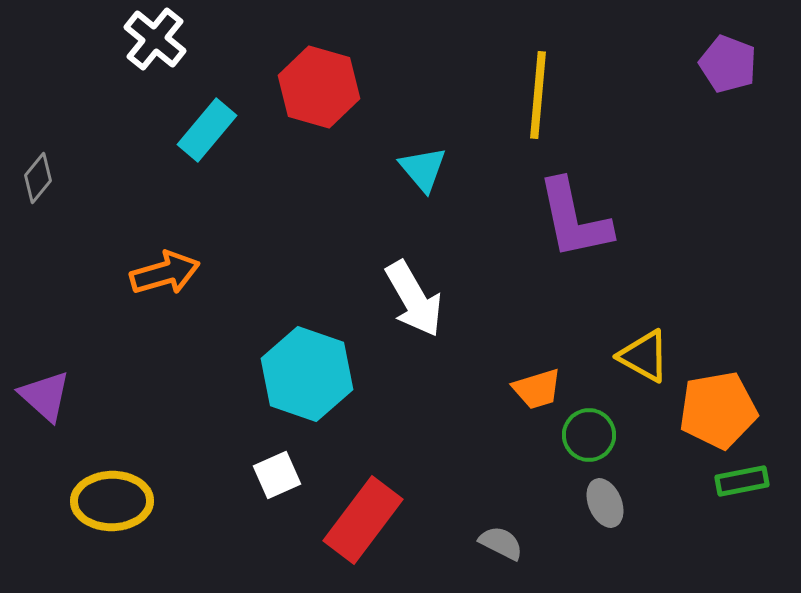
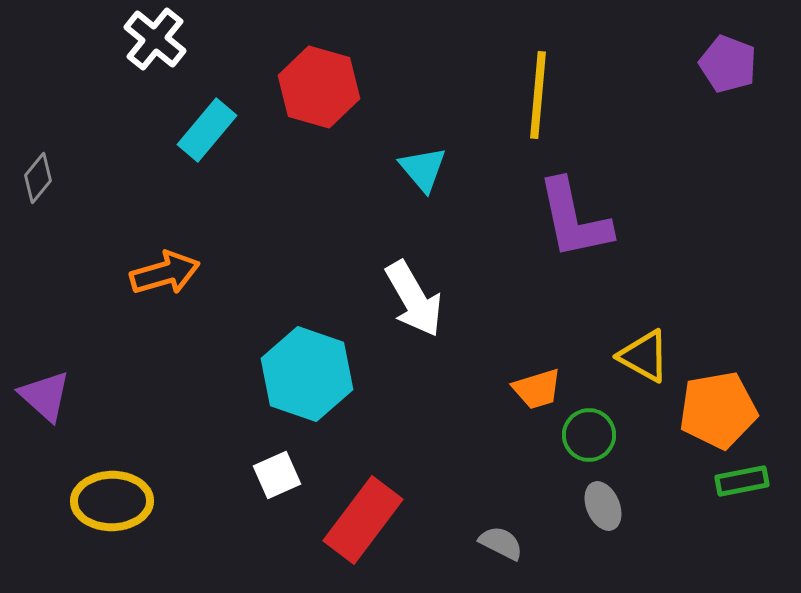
gray ellipse: moved 2 px left, 3 px down
